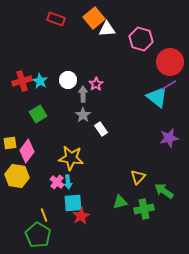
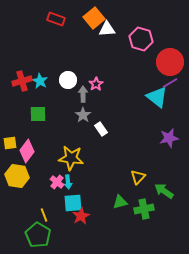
purple line: moved 1 px right, 2 px up
green square: rotated 30 degrees clockwise
